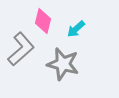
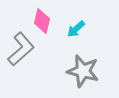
pink diamond: moved 1 px left
gray star: moved 20 px right, 7 px down
